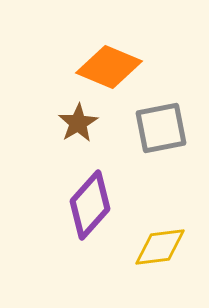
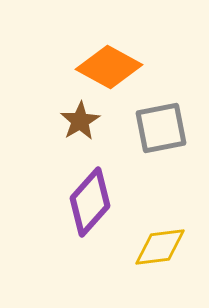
orange diamond: rotated 6 degrees clockwise
brown star: moved 2 px right, 2 px up
purple diamond: moved 3 px up
